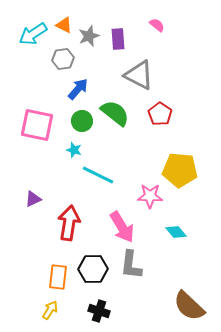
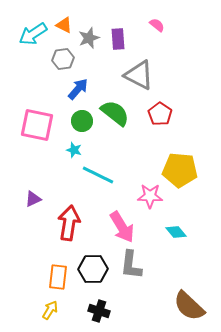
gray star: moved 2 px down
